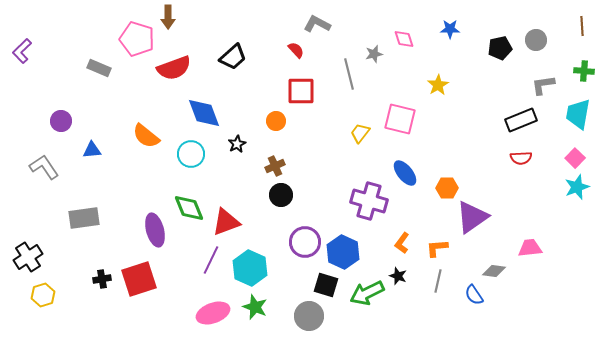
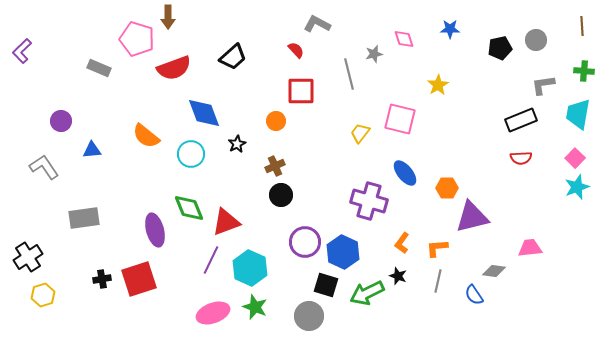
purple triangle at (472, 217): rotated 21 degrees clockwise
